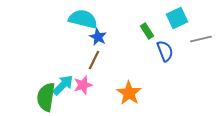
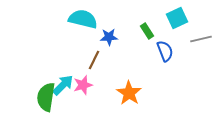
blue star: moved 11 px right; rotated 30 degrees counterclockwise
